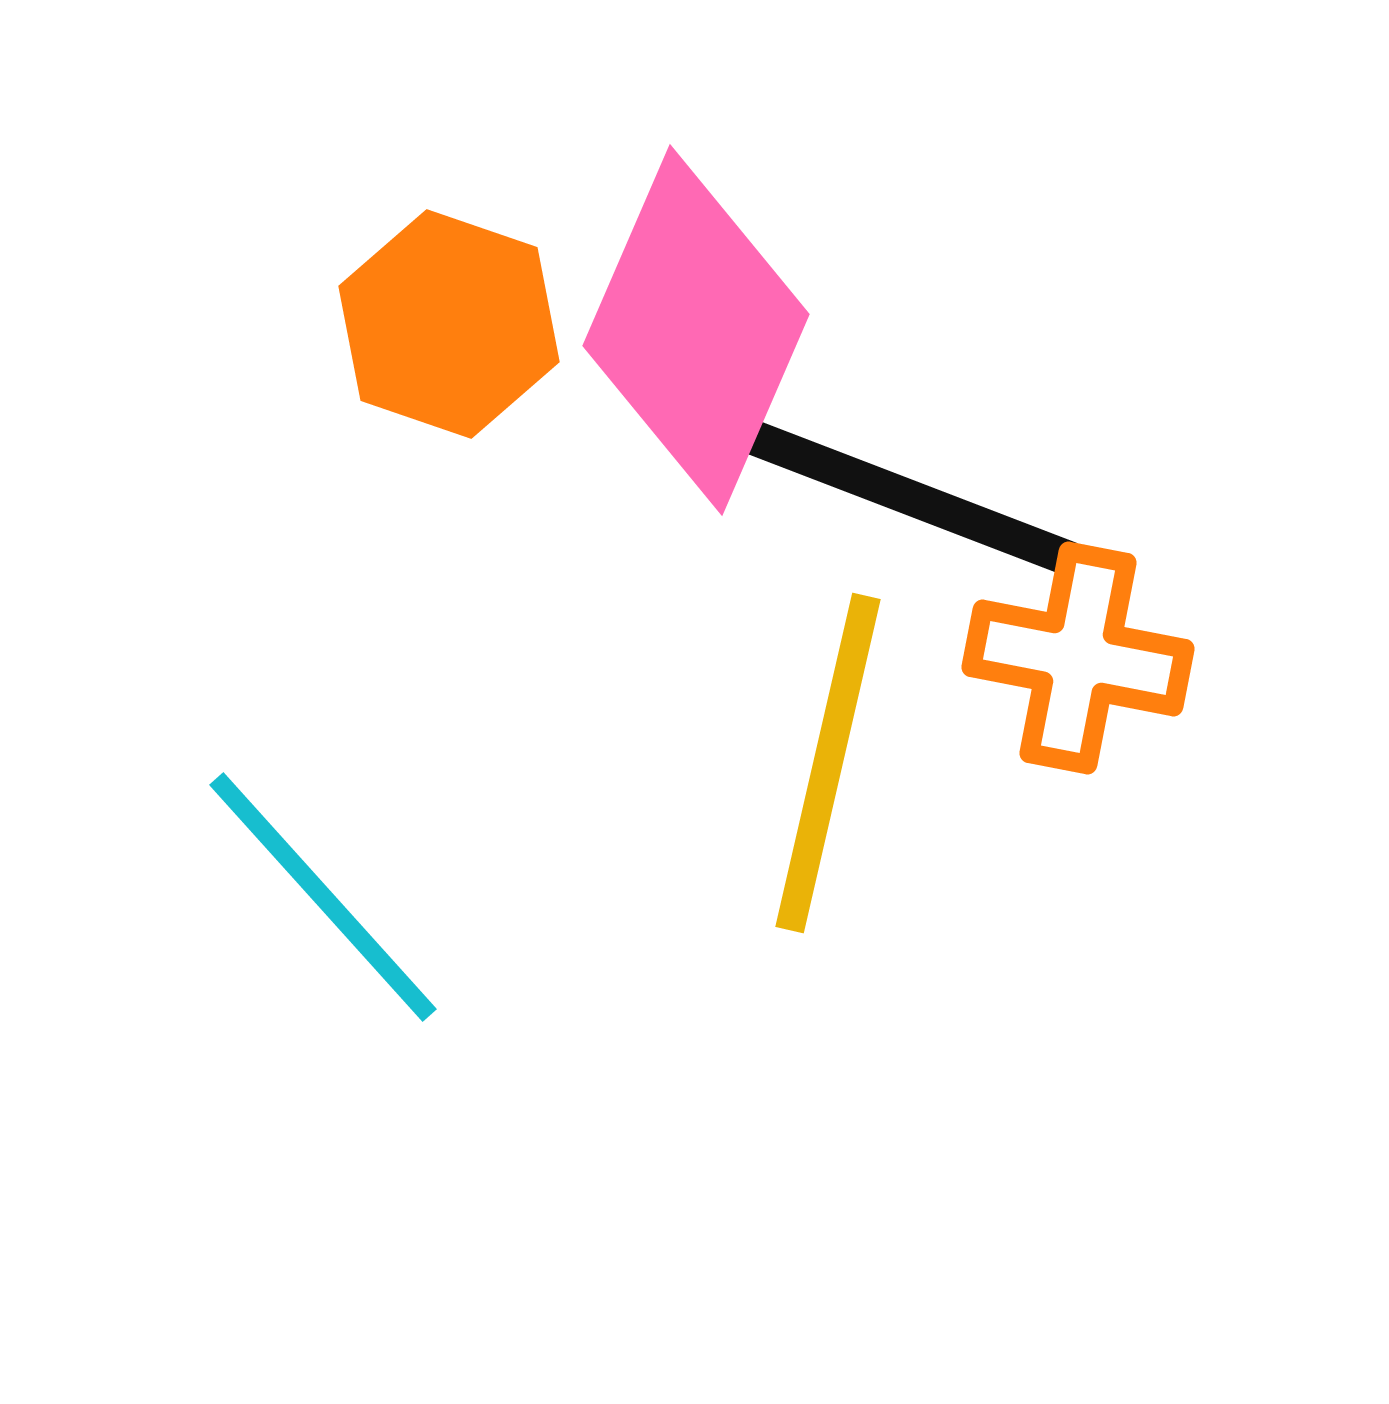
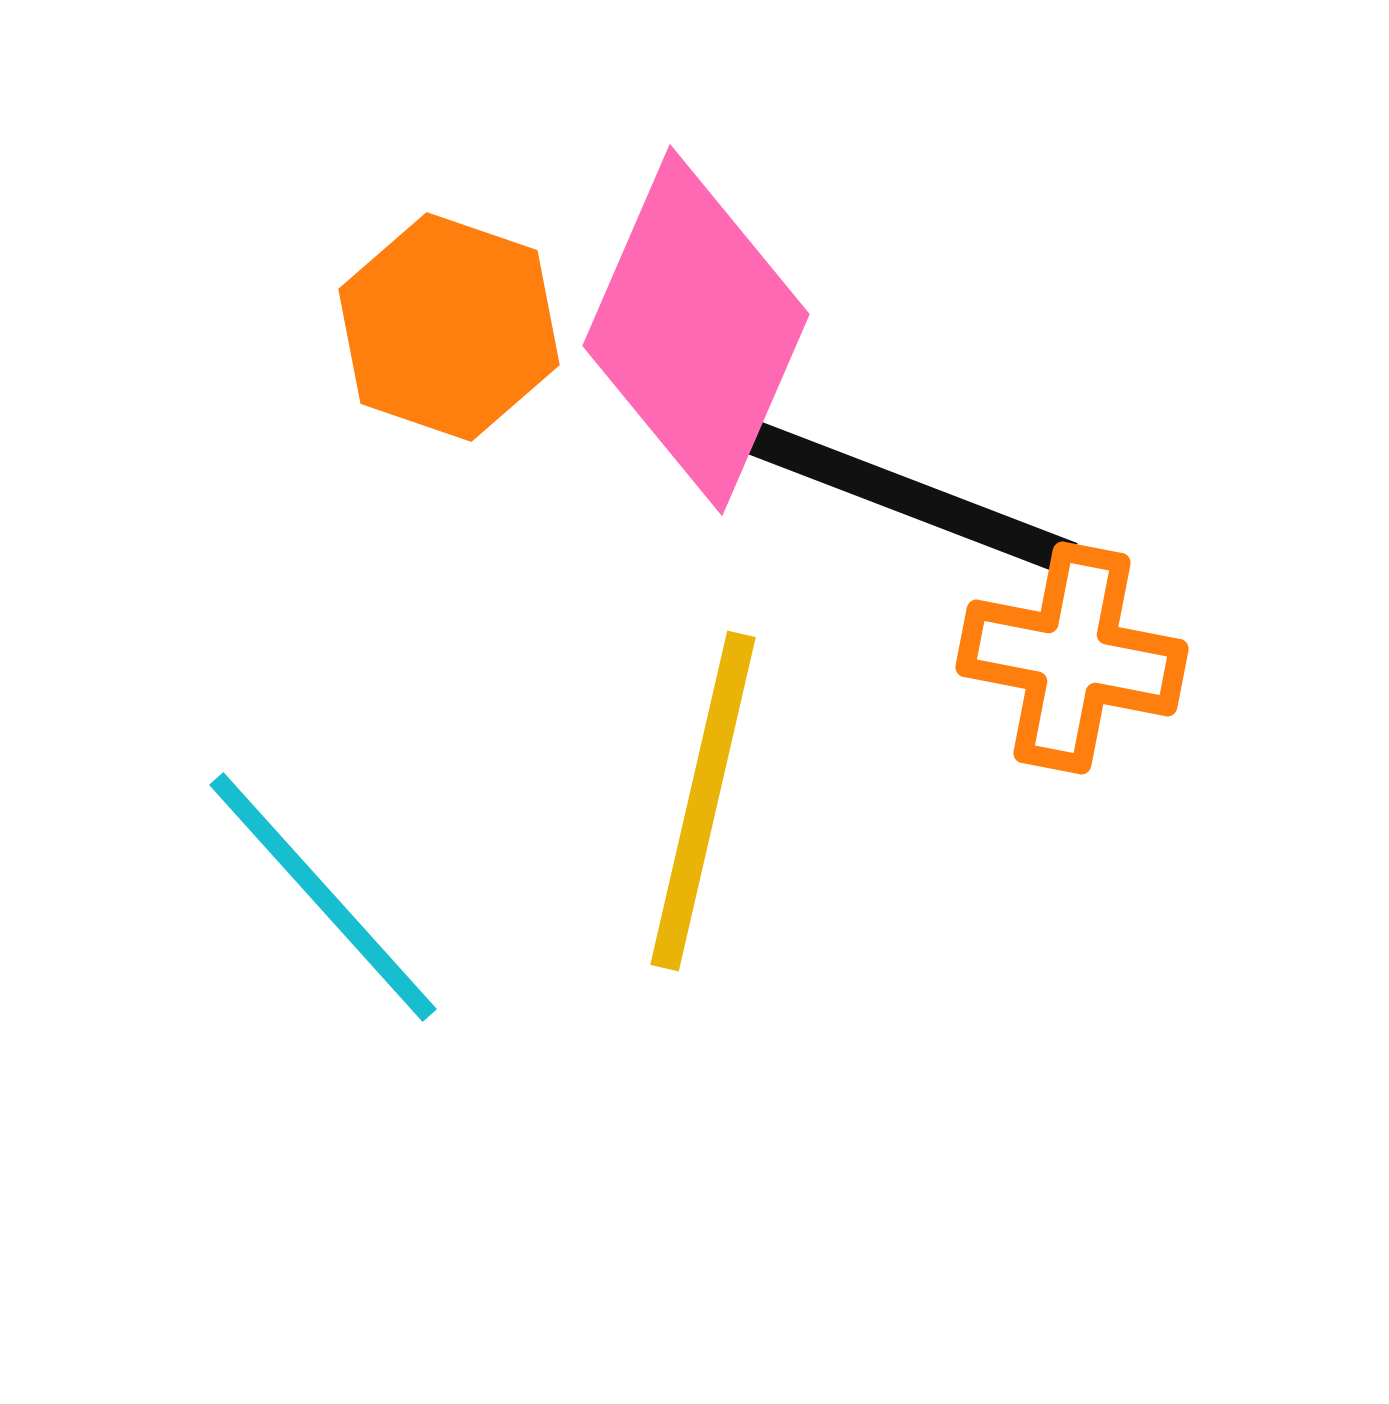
orange hexagon: moved 3 px down
orange cross: moved 6 px left
yellow line: moved 125 px left, 38 px down
